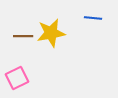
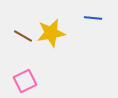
brown line: rotated 30 degrees clockwise
pink square: moved 8 px right, 3 px down
